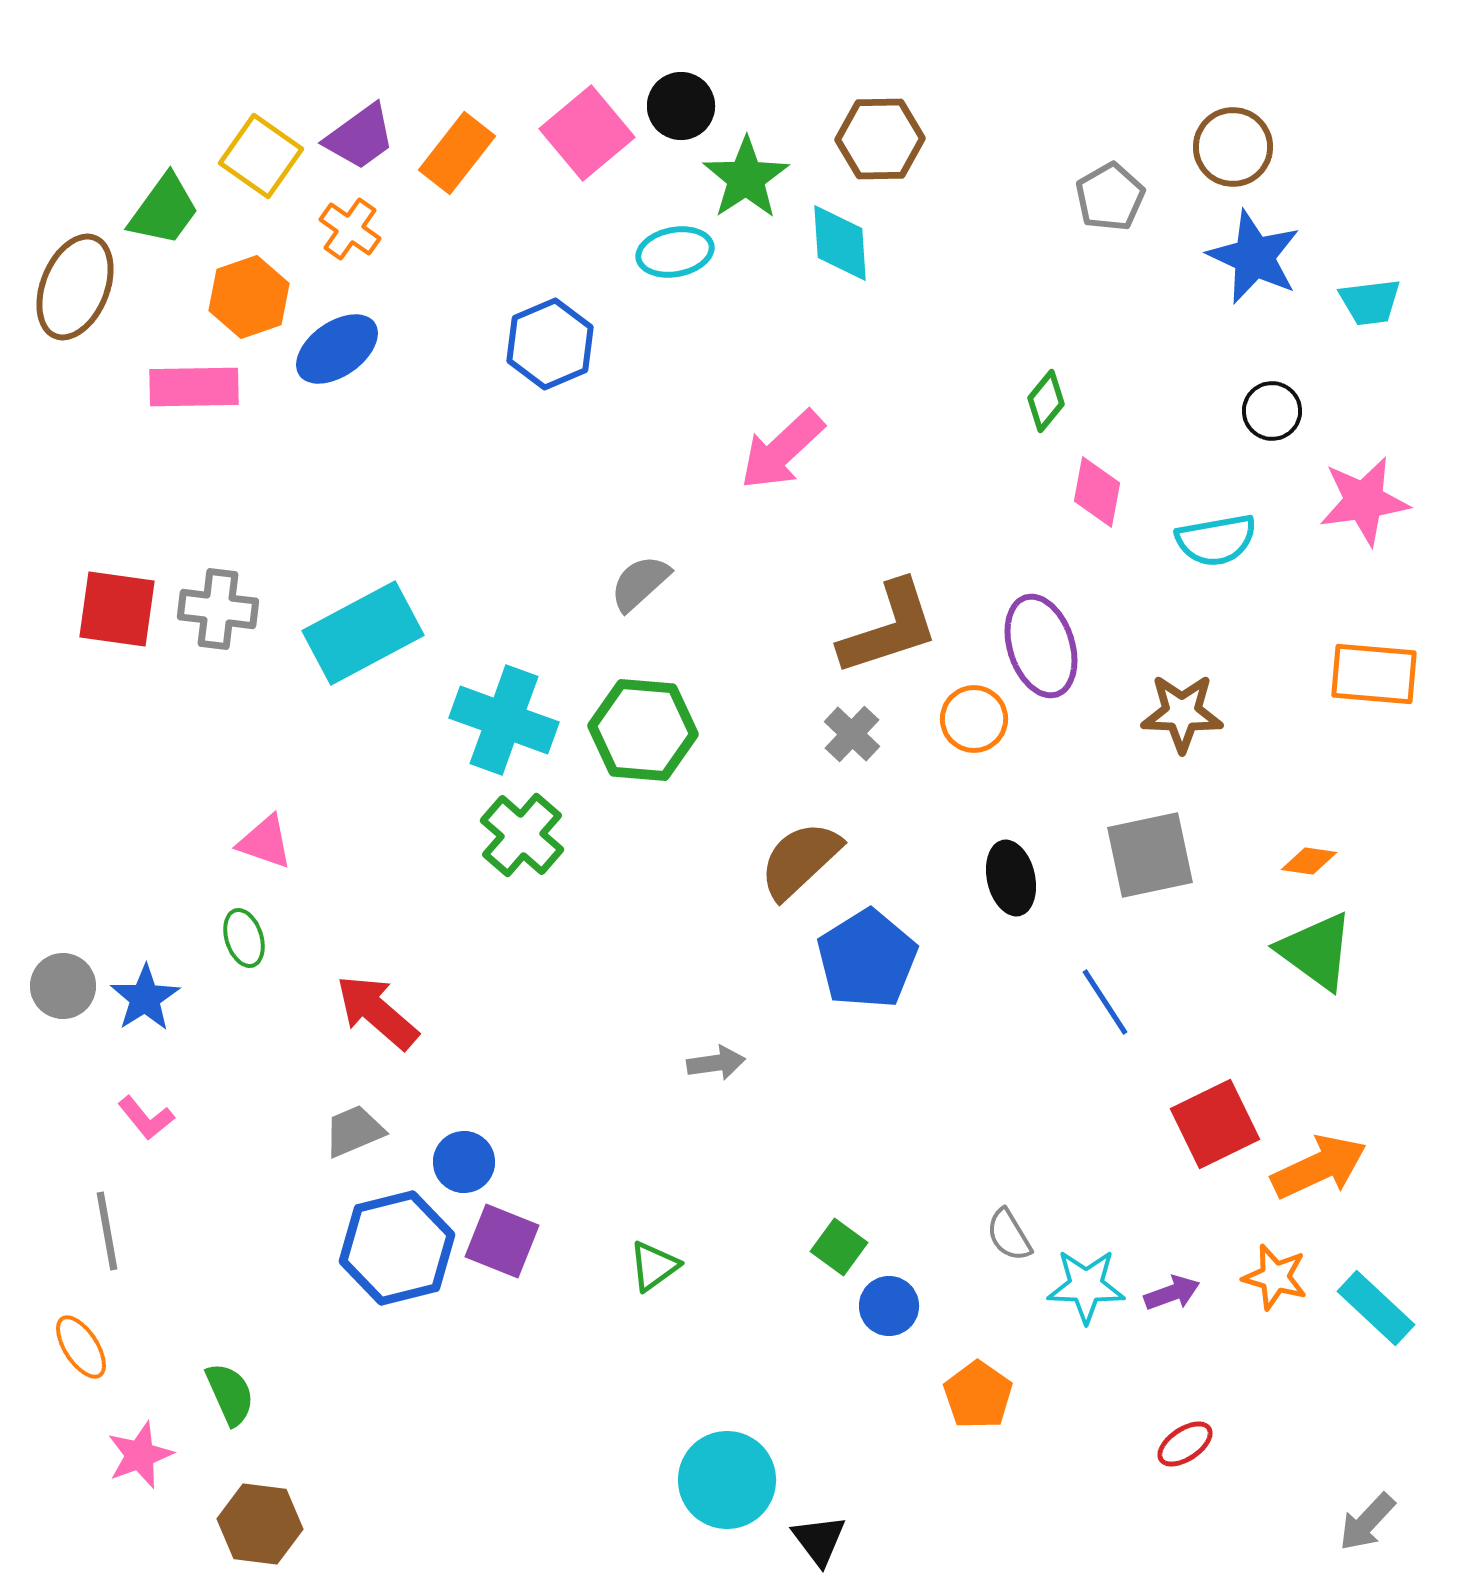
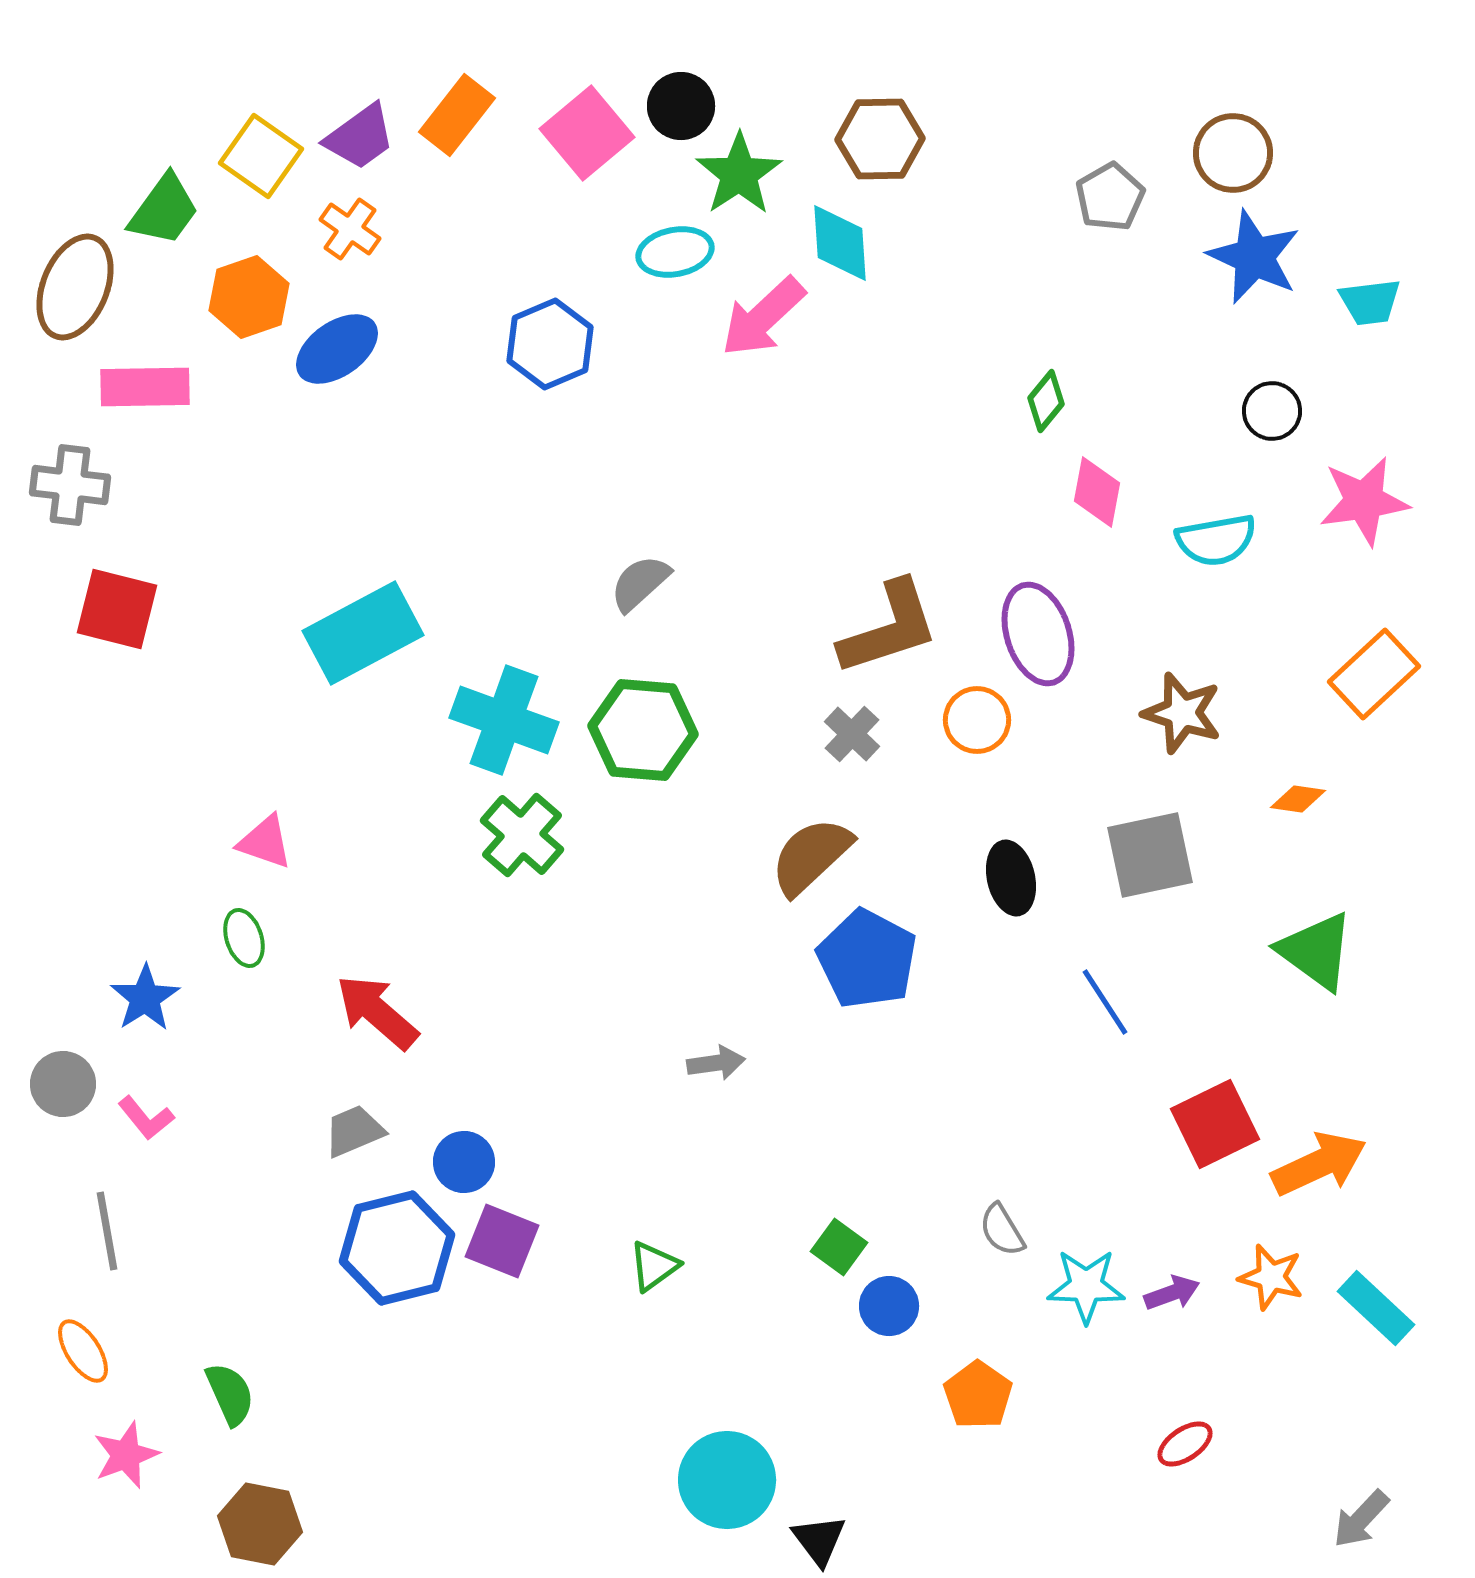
brown circle at (1233, 147): moved 6 px down
orange rectangle at (457, 153): moved 38 px up
green star at (746, 178): moved 7 px left, 4 px up
pink rectangle at (194, 387): moved 49 px left
pink arrow at (782, 450): moved 19 px left, 133 px up
red square at (117, 609): rotated 6 degrees clockwise
gray cross at (218, 609): moved 148 px left, 124 px up
purple ellipse at (1041, 646): moved 3 px left, 12 px up
orange rectangle at (1374, 674): rotated 48 degrees counterclockwise
brown star at (1182, 713): rotated 16 degrees clockwise
orange circle at (974, 719): moved 3 px right, 1 px down
brown semicircle at (800, 860): moved 11 px right, 4 px up
orange diamond at (1309, 861): moved 11 px left, 62 px up
blue pentagon at (867, 959): rotated 12 degrees counterclockwise
gray circle at (63, 986): moved 98 px down
orange arrow at (1319, 1167): moved 3 px up
gray semicircle at (1009, 1235): moved 7 px left, 5 px up
orange star at (1275, 1277): moved 4 px left
orange ellipse at (81, 1347): moved 2 px right, 4 px down
pink star at (140, 1455): moved 14 px left
gray arrow at (1367, 1522): moved 6 px left, 3 px up
brown hexagon at (260, 1524): rotated 4 degrees clockwise
